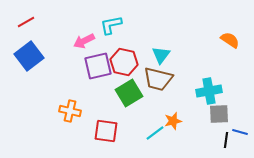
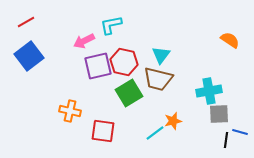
red square: moved 3 px left
